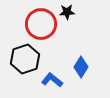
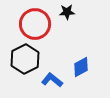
red circle: moved 6 px left
black hexagon: rotated 8 degrees counterclockwise
blue diamond: rotated 30 degrees clockwise
